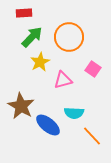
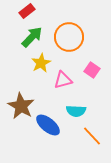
red rectangle: moved 3 px right, 2 px up; rotated 35 degrees counterclockwise
yellow star: moved 1 px right, 1 px down
pink square: moved 1 px left, 1 px down
cyan semicircle: moved 2 px right, 2 px up
